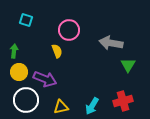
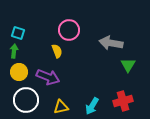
cyan square: moved 8 px left, 13 px down
purple arrow: moved 3 px right, 2 px up
